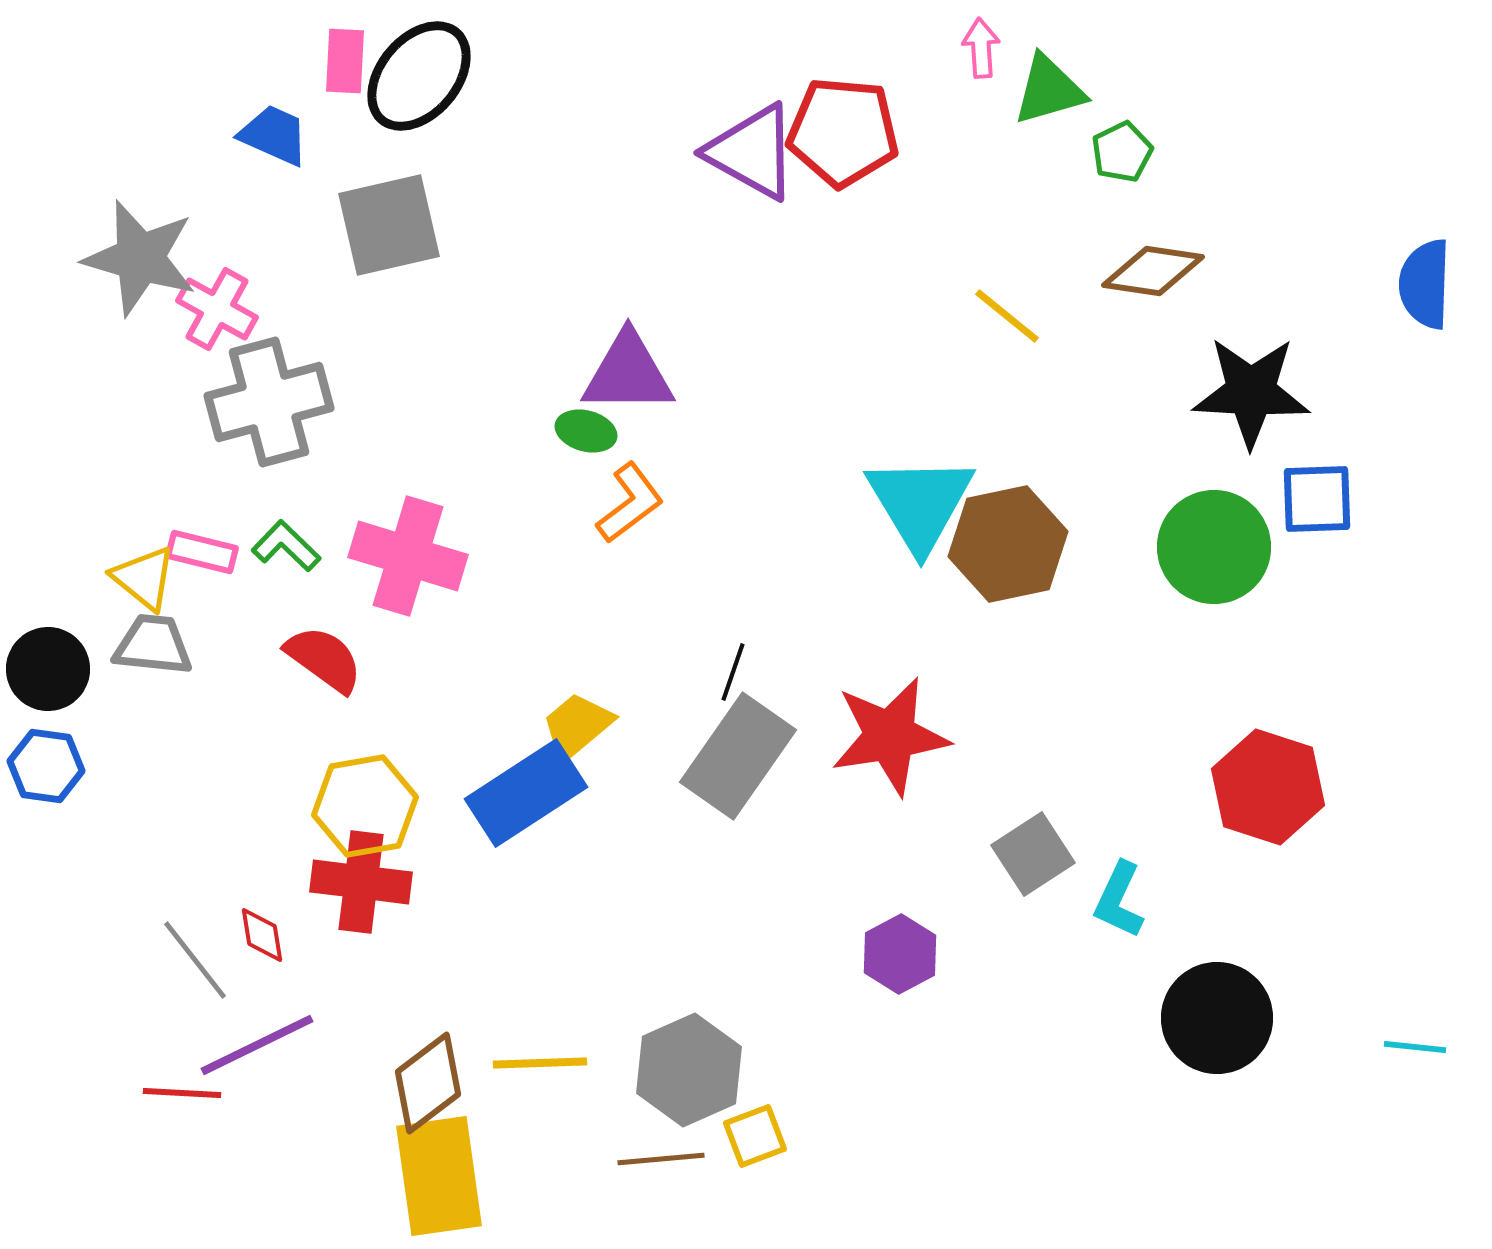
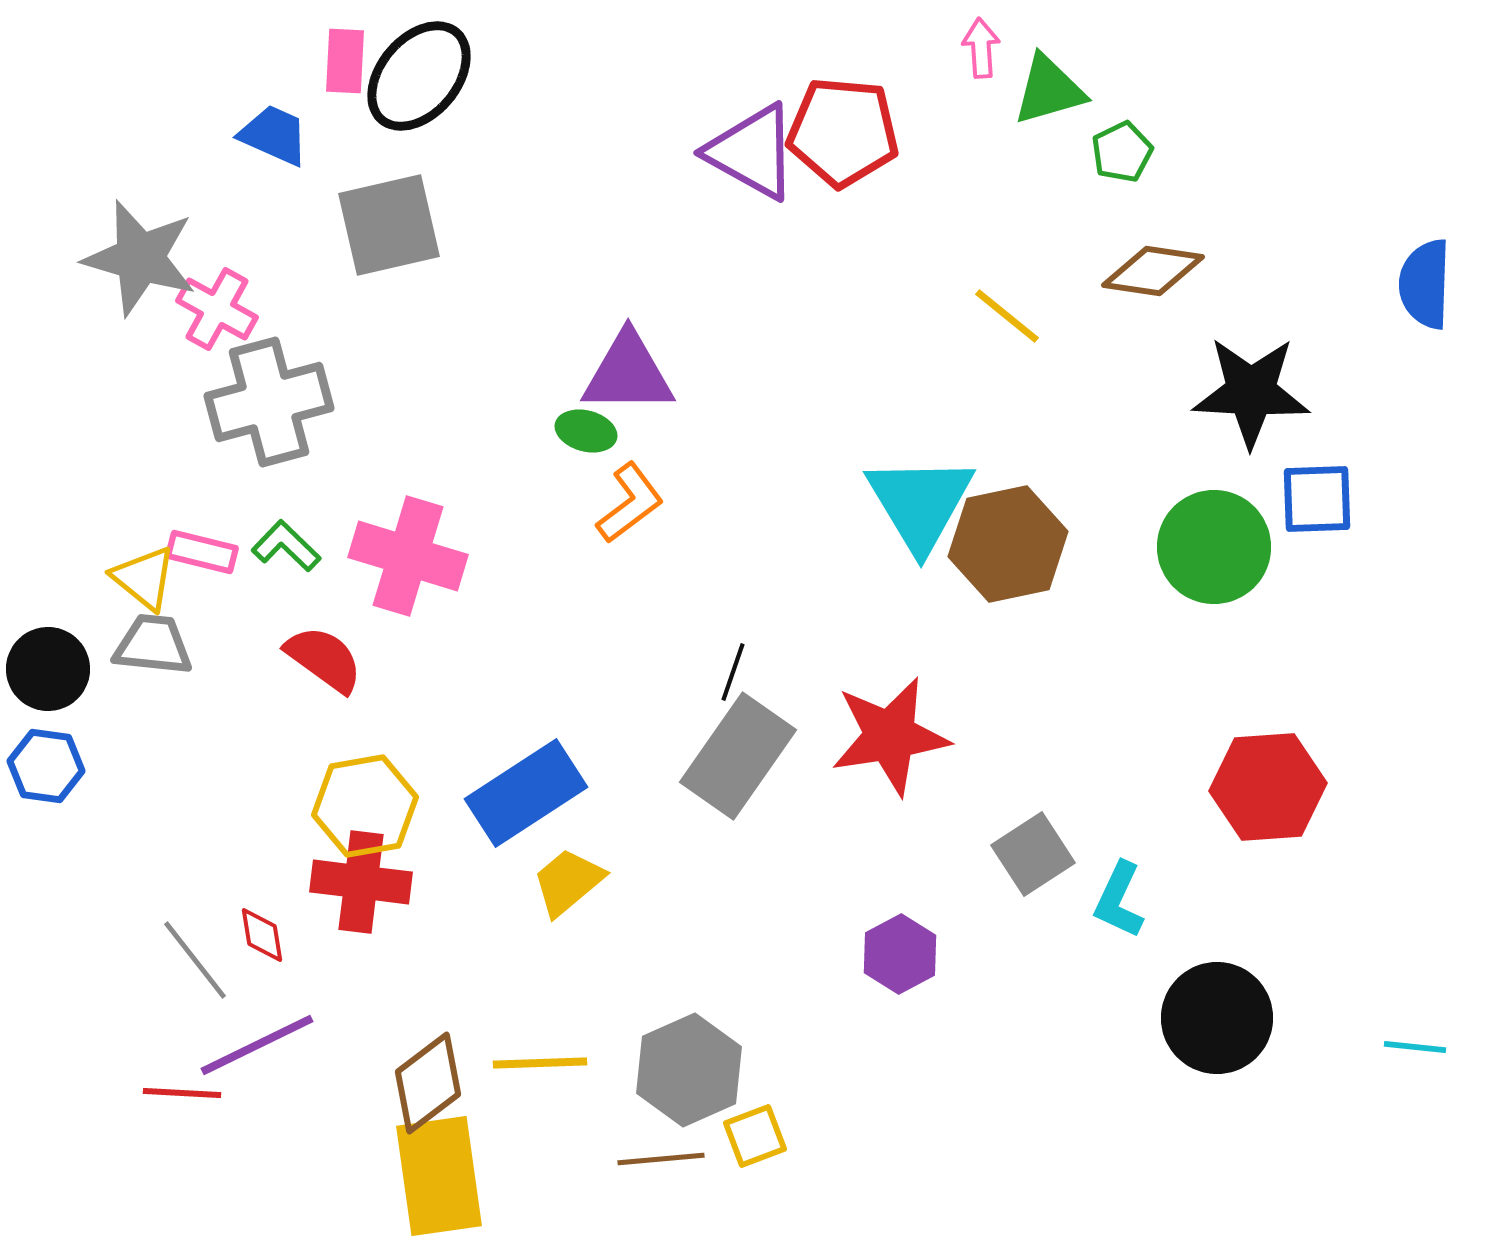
yellow trapezoid at (577, 726): moved 9 px left, 156 px down
red hexagon at (1268, 787): rotated 22 degrees counterclockwise
